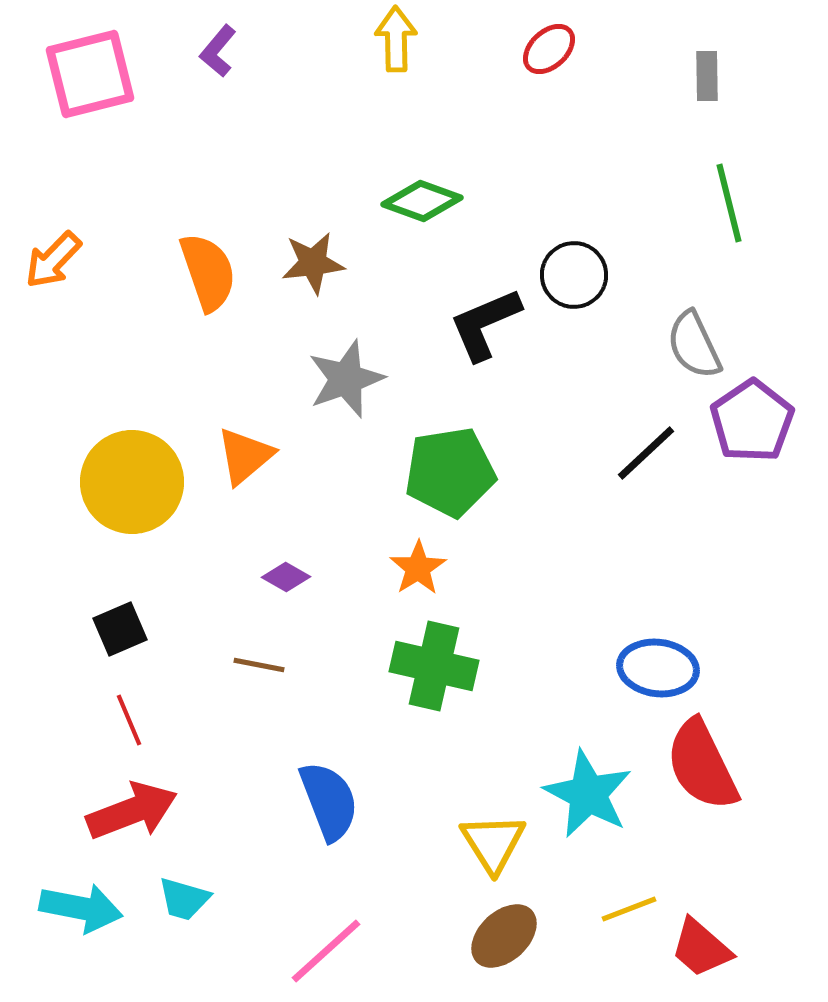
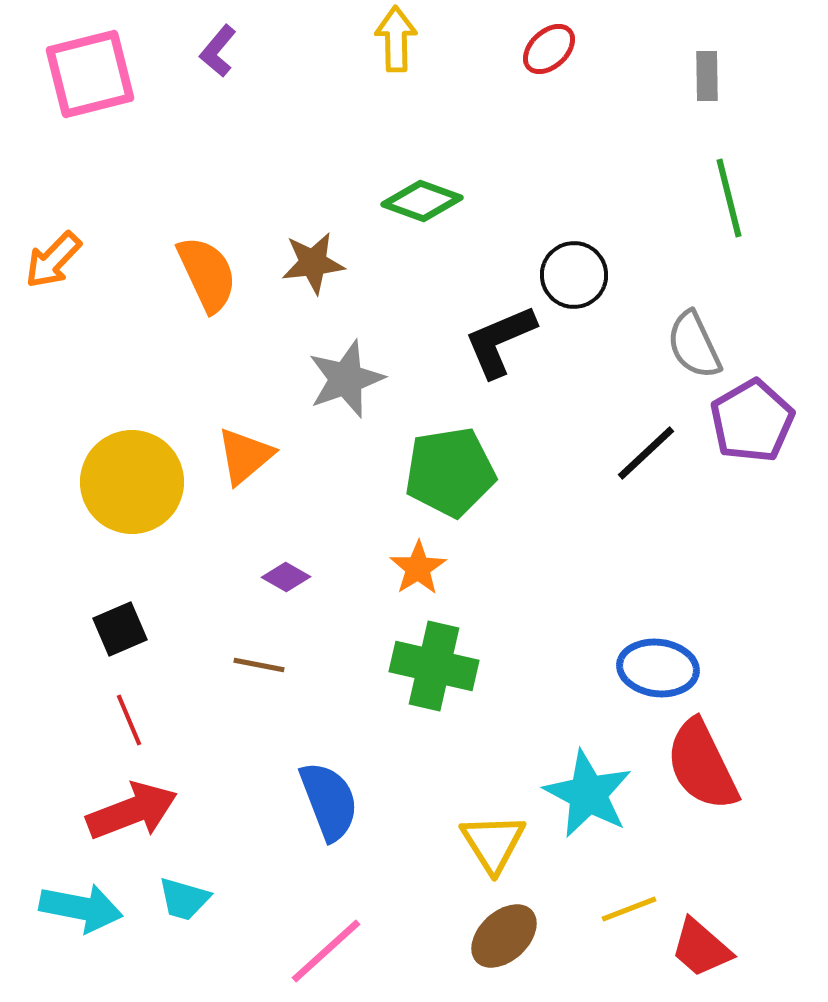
green line: moved 5 px up
orange semicircle: moved 1 px left, 2 px down; rotated 6 degrees counterclockwise
black L-shape: moved 15 px right, 17 px down
purple pentagon: rotated 4 degrees clockwise
